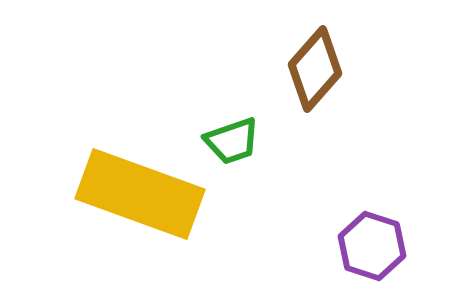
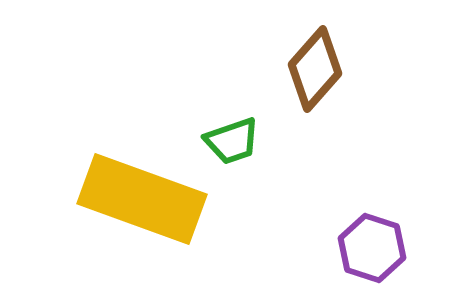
yellow rectangle: moved 2 px right, 5 px down
purple hexagon: moved 2 px down
